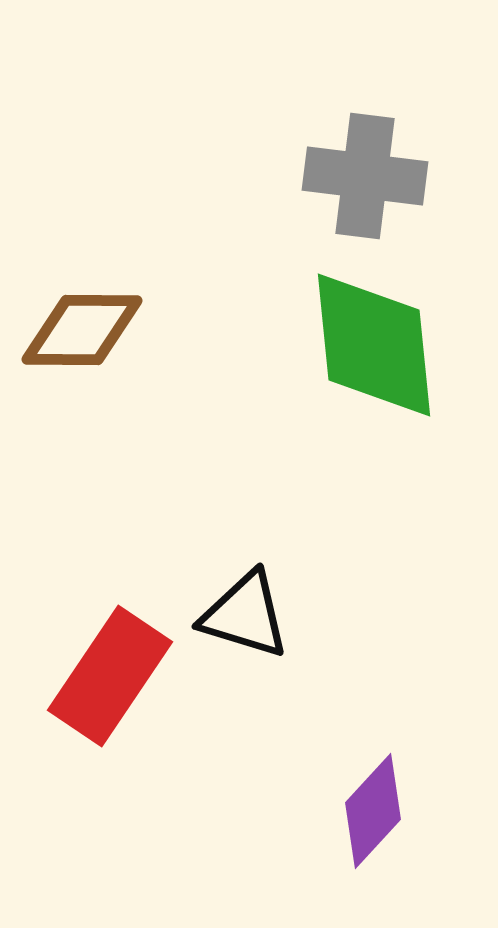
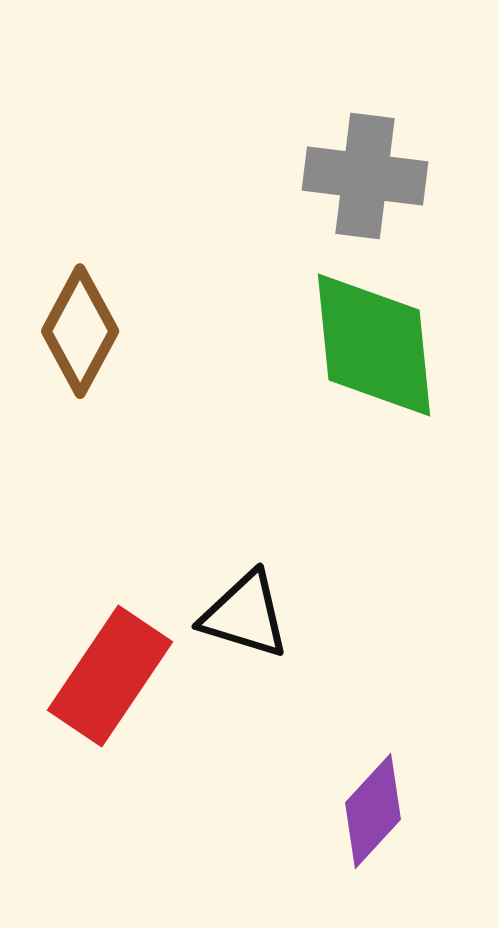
brown diamond: moved 2 px left, 1 px down; rotated 62 degrees counterclockwise
